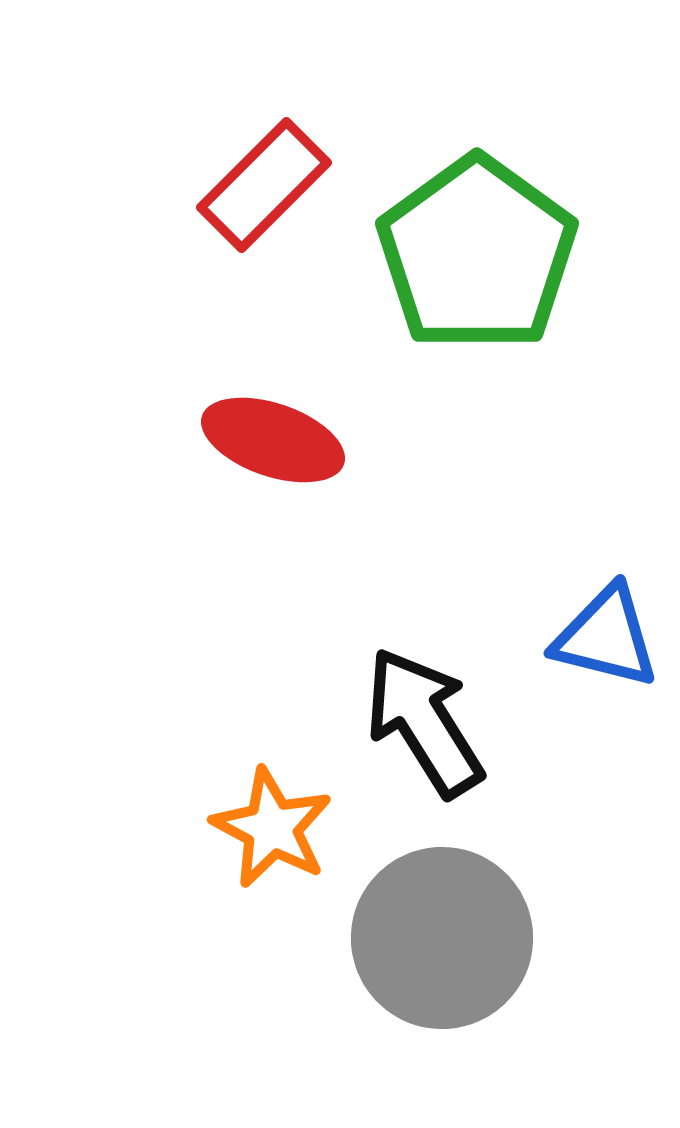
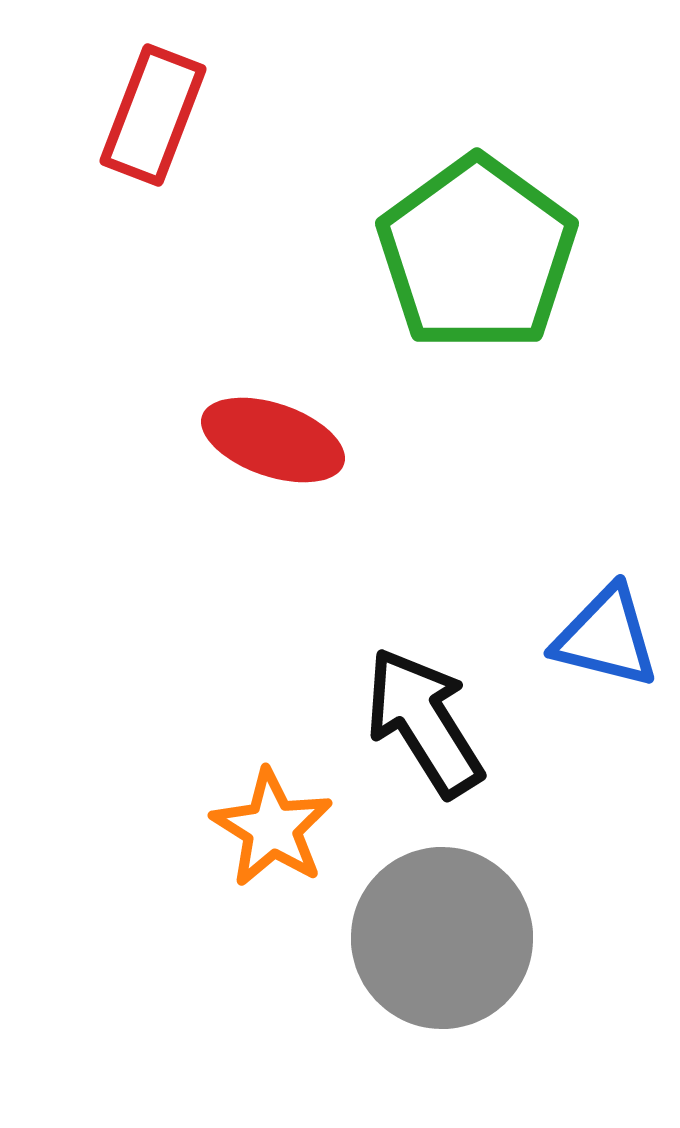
red rectangle: moved 111 px left, 70 px up; rotated 24 degrees counterclockwise
orange star: rotated 4 degrees clockwise
